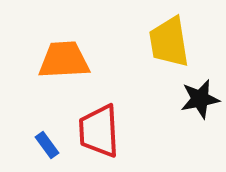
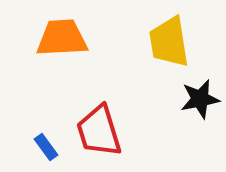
orange trapezoid: moved 2 px left, 22 px up
red trapezoid: rotated 14 degrees counterclockwise
blue rectangle: moved 1 px left, 2 px down
